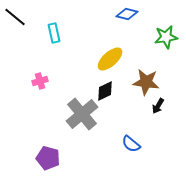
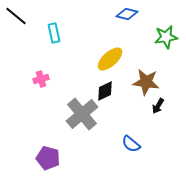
black line: moved 1 px right, 1 px up
pink cross: moved 1 px right, 2 px up
